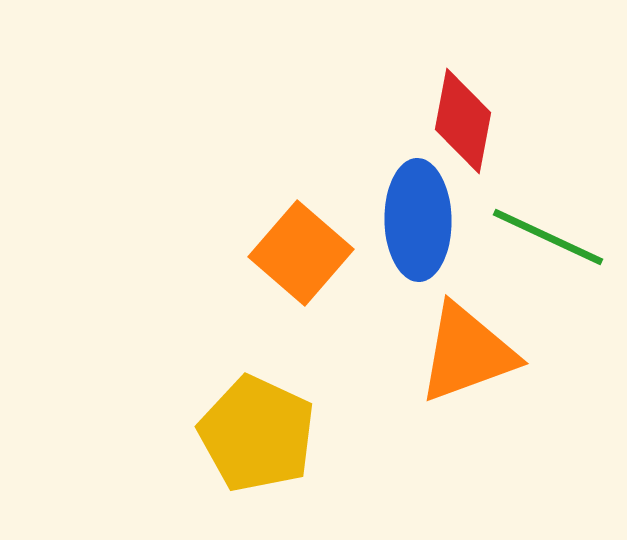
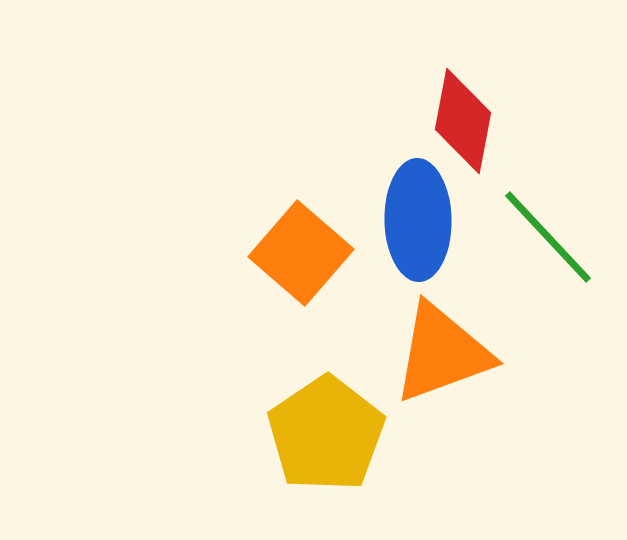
green line: rotated 22 degrees clockwise
orange triangle: moved 25 px left
yellow pentagon: moved 69 px right; rotated 13 degrees clockwise
